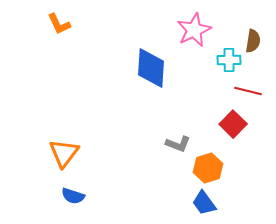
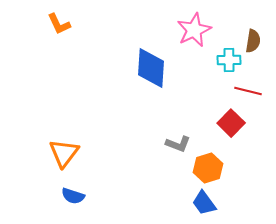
red square: moved 2 px left, 1 px up
